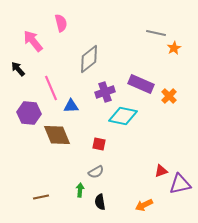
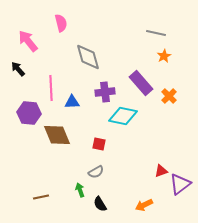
pink arrow: moved 5 px left
orange star: moved 10 px left, 8 px down
gray diamond: moved 1 px left, 2 px up; rotated 68 degrees counterclockwise
purple rectangle: moved 1 px up; rotated 25 degrees clockwise
pink line: rotated 20 degrees clockwise
purple cross: rotated 12 degrees clockwise
blue triangle: moved 1 px right, 4 px up
purple triangle: rotated 25 degrees counterclockwise
green arrow: rotated 24 degrees counterclockwise
black semicircle: moved 2 px down; rotated 21 degrees counterclockwise
